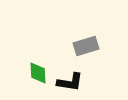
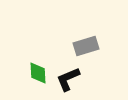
black L-shape: moved 2 px left, 3 px up; rotated 148 degrees clockwise
